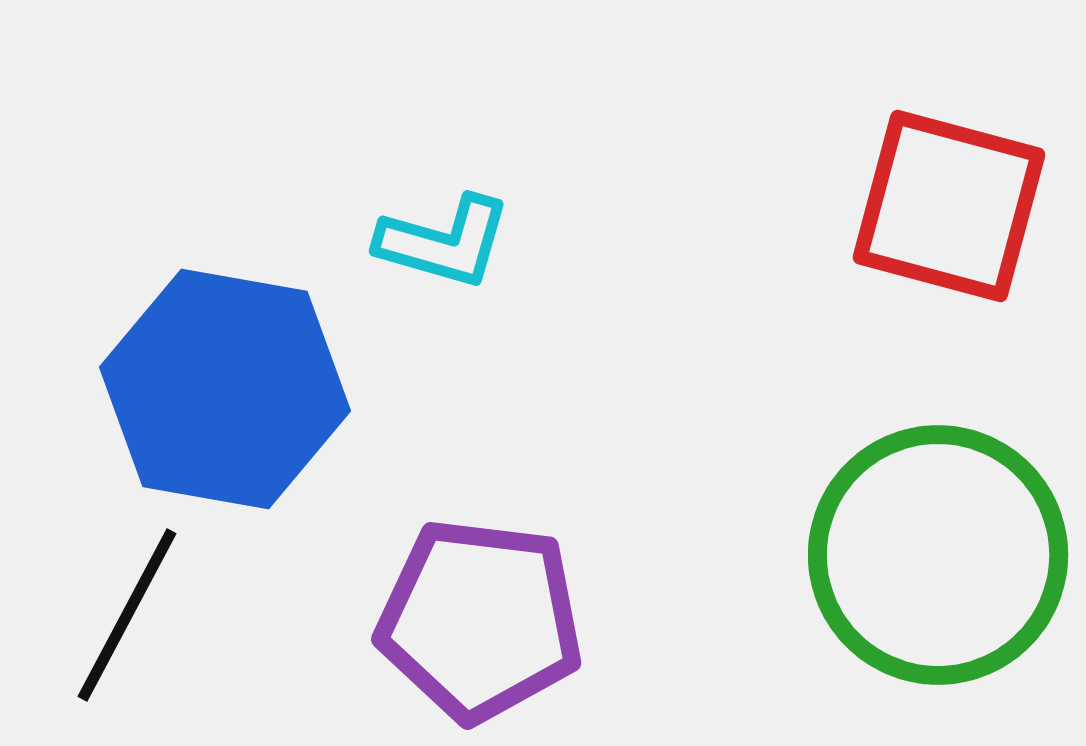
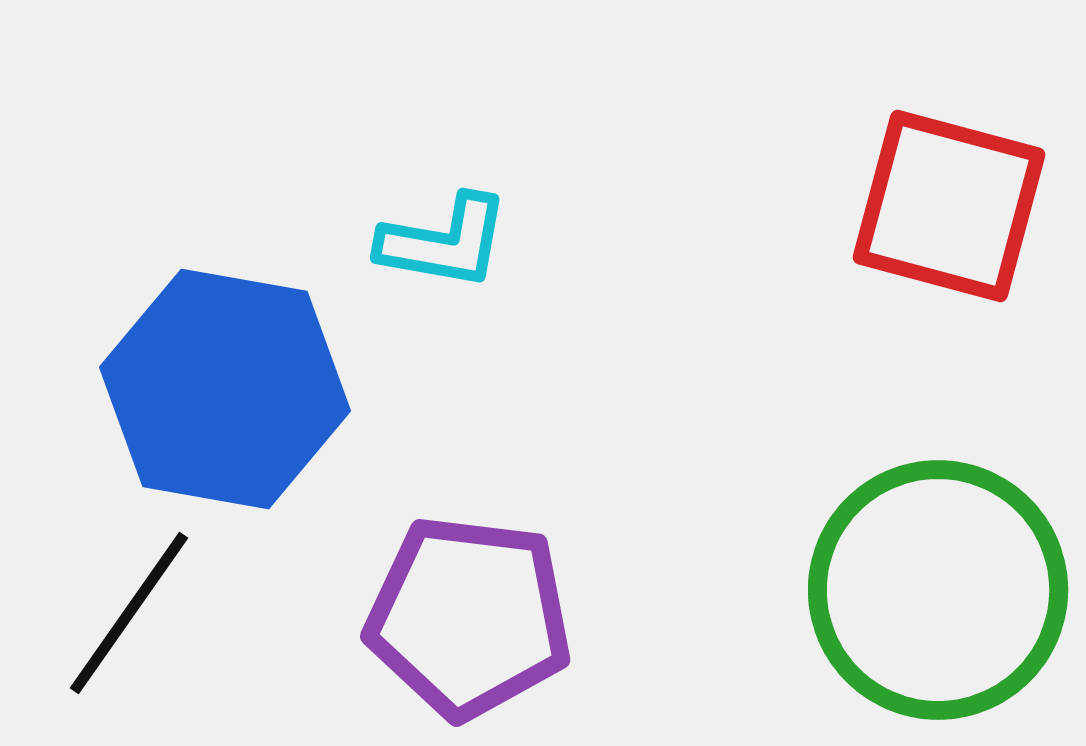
cyan L-shape: rotated 6 degrees counterclockwise
green circle: moved 35 px down
black line: moved 2 px right, 2 px up; rotated 7 degrees clockwise
purple pentagon: moved 11 px left, 3 px up
